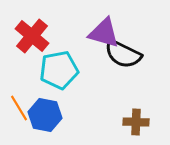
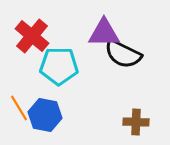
purple triangle: rotated 16 degrees counterclockwise
cyan pentagon: moved 4 px up; rotated 12 degrees clockwise
